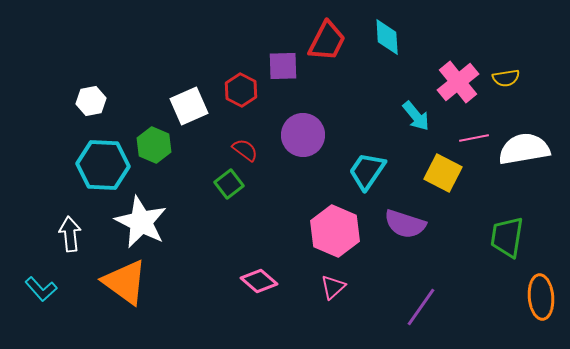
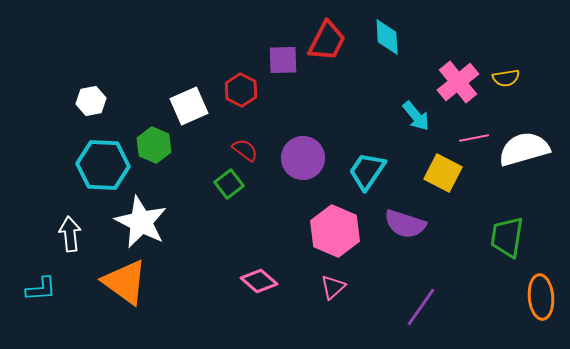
purple square: moved 6 px up
purple circle: moved 23 px down
white semicircle: rotated 6 degrees counterclockwise
cyan L-shape: rotated 52 degrees counterclockwise
